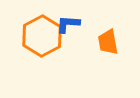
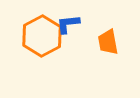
blue L-shape: rotated 10 degrees counterclockwise
